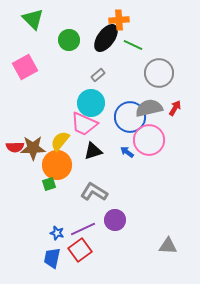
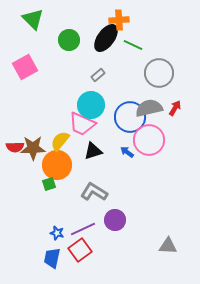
cyan circle: moved 2 px down
pink trapezoid: moved 2 px left
